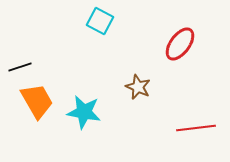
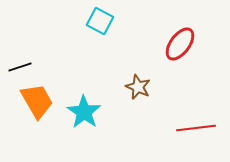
cyan star: rotated 24 degrees clockwise
